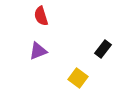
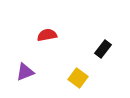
red semicircle: moved 6 px right, 19 px down; rotated 96 degrees clockwise
purple triangle: moved 13 px left, 21 px down
